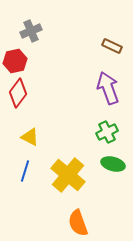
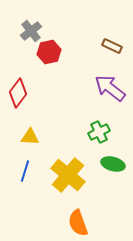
gray cross: rotated 15 degrees counterclockwise
red hexagon: moved 34 px right, 9 px up
purple arrow: moved 2 px right; rotated 32 degrees counterclockwise
green cross: moved 8 px left
yellow triangle: rotated 24 degrees counterclockwise
